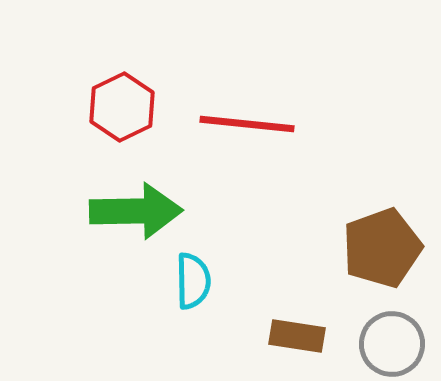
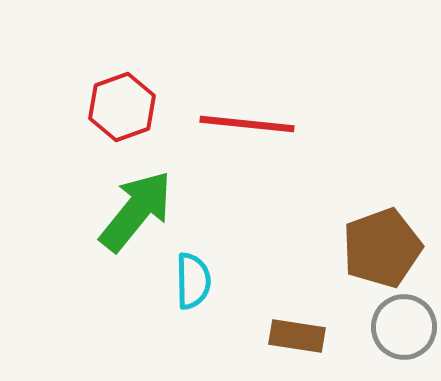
red hexagon: rotated 6 degrees clockwise
green arrow: rotated 50 degrees counterclockwise
gray circle: moved 12 px right, 17 px up
